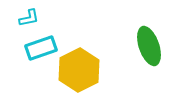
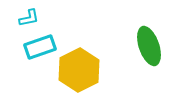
cyan rectangle: moved 1 px left, 1 px up
